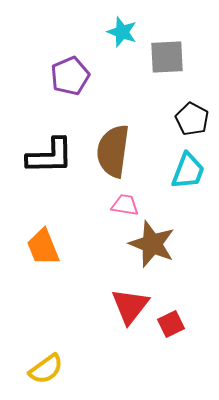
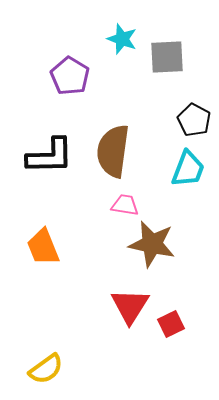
cyan star: moved 7 px down
purple pentagon: rotated 18 degrees counterclockwise
black pentagon: moved 2 px right, 1 px down
cyan trapezoid: moved 2 px up
brown star: rotated 9 degrees counterclockwise
red triangle: rotated 6 degrees counterclockwise
